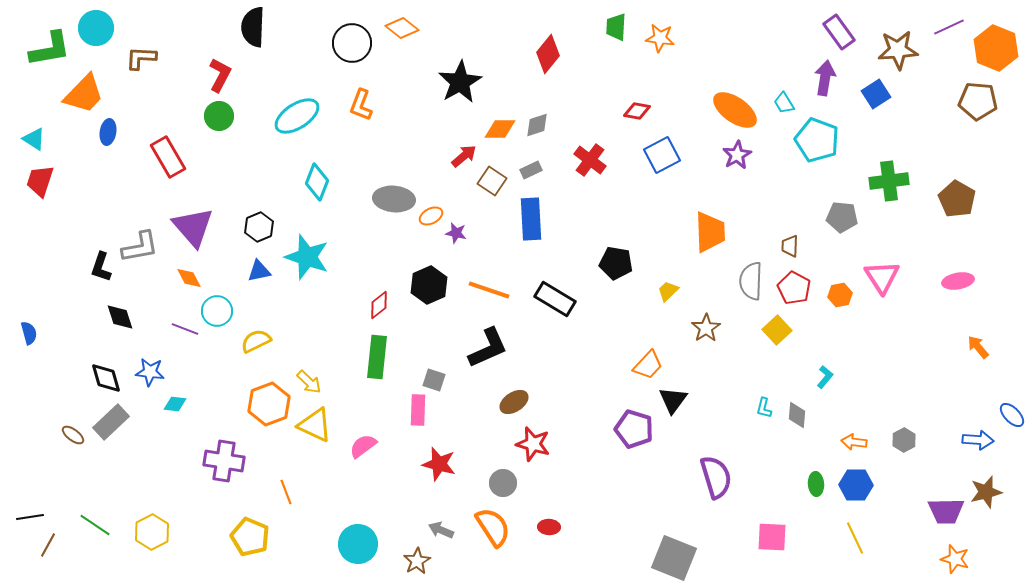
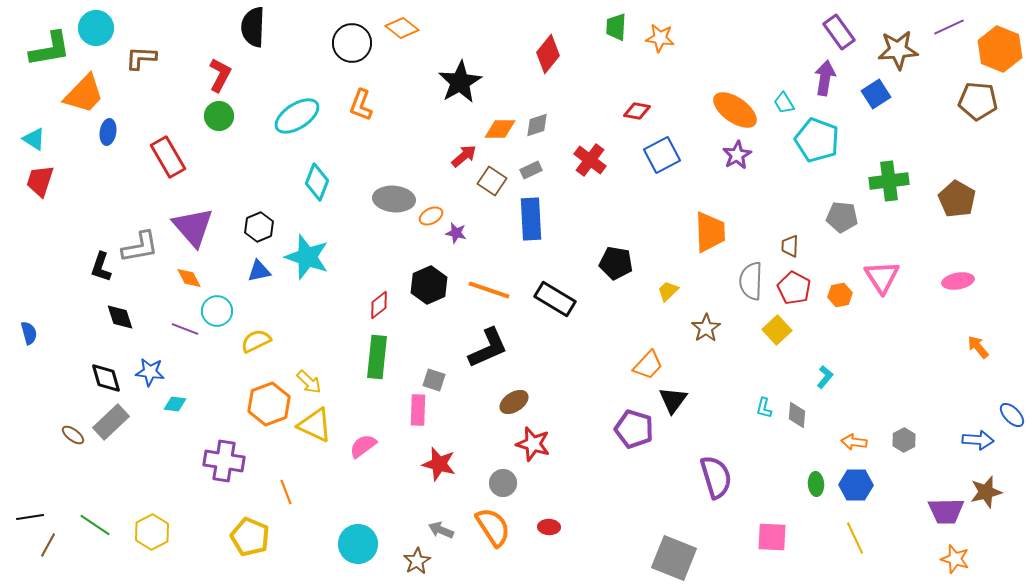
orange hexagon at (996, 48): moved 4 px right, 1 px down
